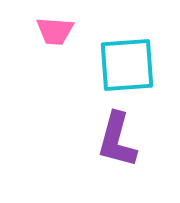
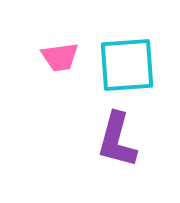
pink trapezoid: moved 5 px right, 26 px down; rotated 12 degrees counterclockwise
